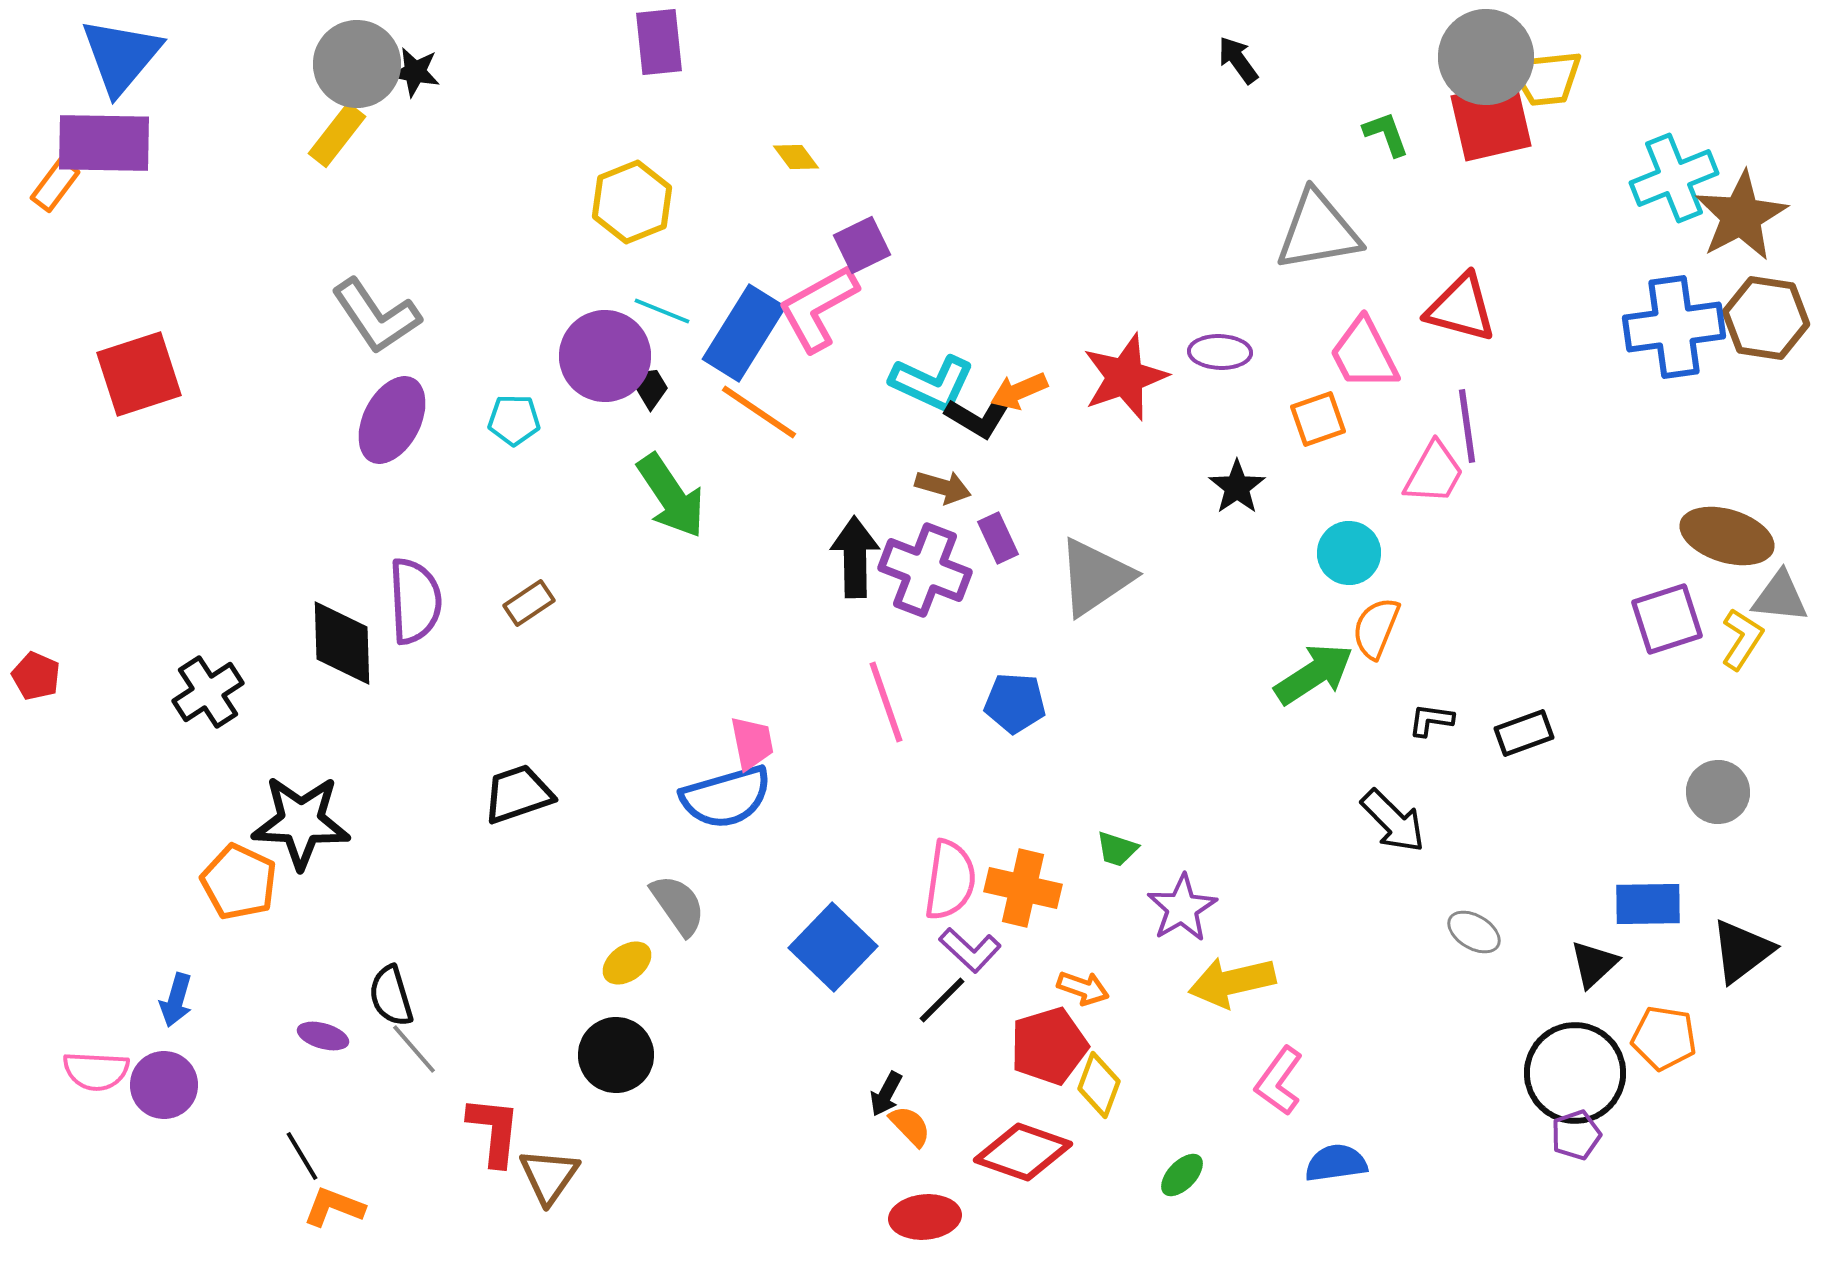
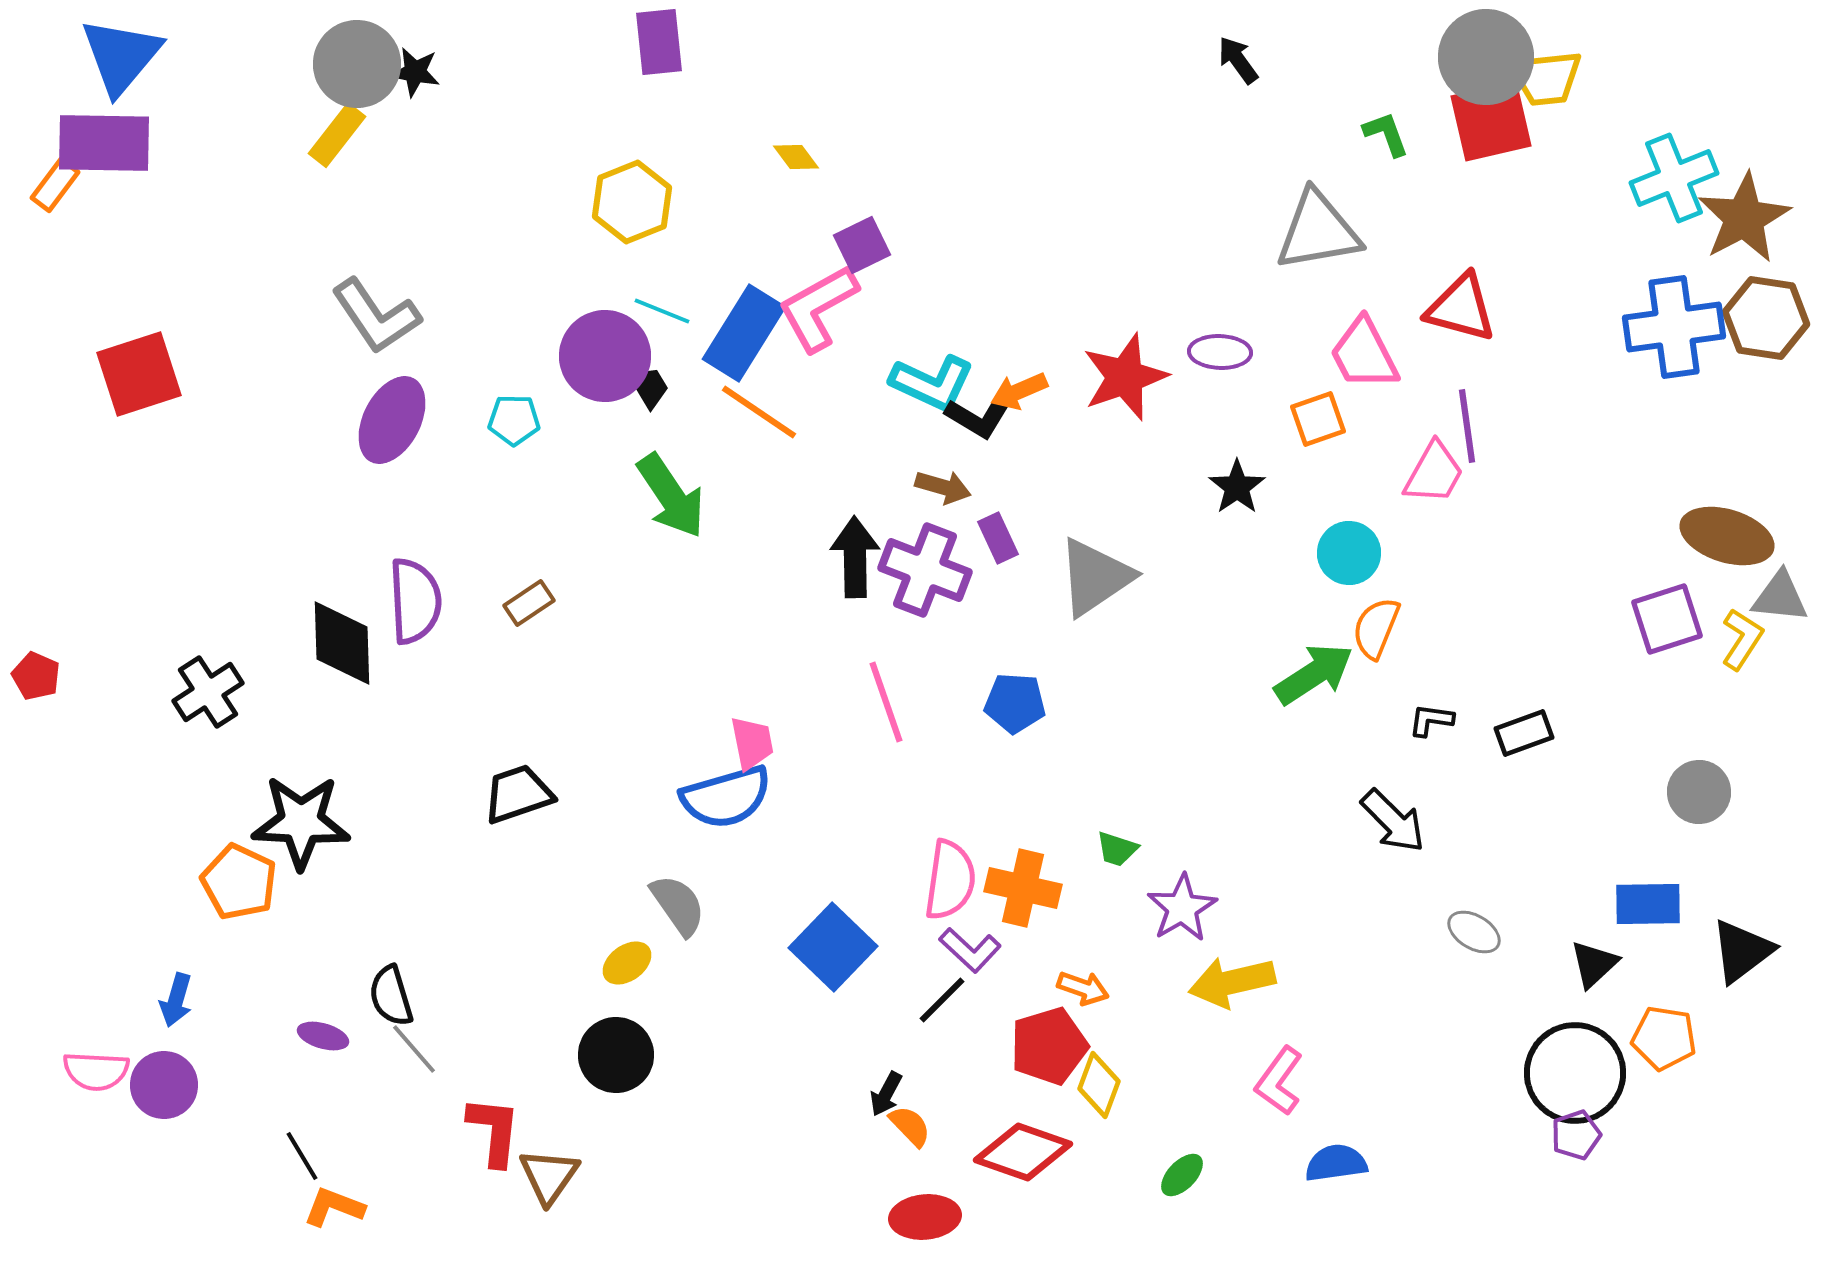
brown star at (1741, 216): moved 3 px right, 2 px down
gray circle at (1718, 792): moved 19 px left
